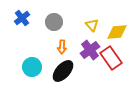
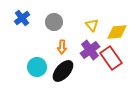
cyan circle: moved 5 px right
